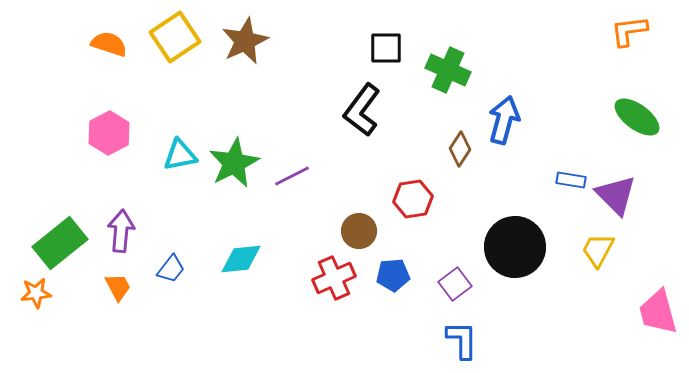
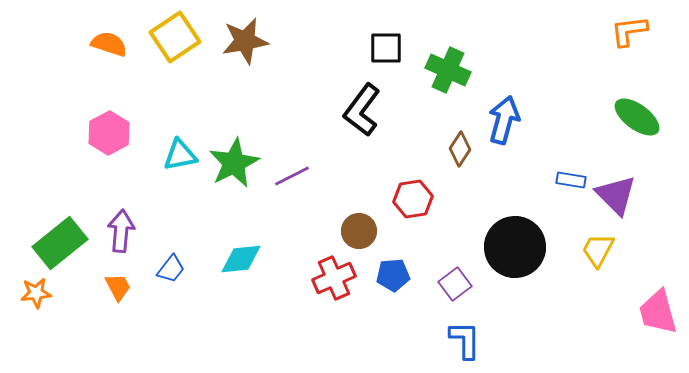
brown star: rotated 15 degrees clockwise
blue L-shape: moved 3 px right
